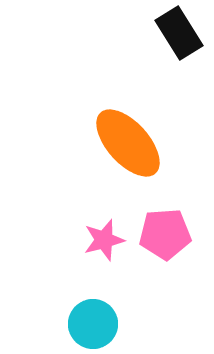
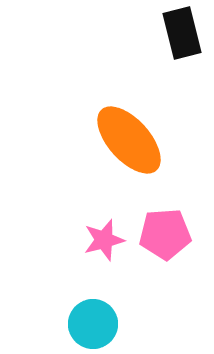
black rectangle: moved 3 px right; rotated 18 degrees clockwise
orange ellipse: moved 1 px right, 3 px up
